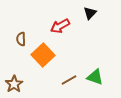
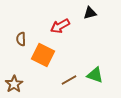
black triangle: rotated 32 degrees clockwise
orange square: rotated 20 degrees counterclockwise
green triangle: moved 2 px up
